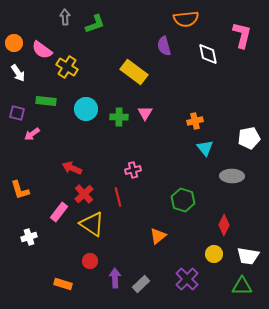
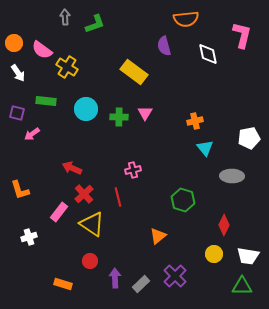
purple cross: moved 12 px left, 3 px up
